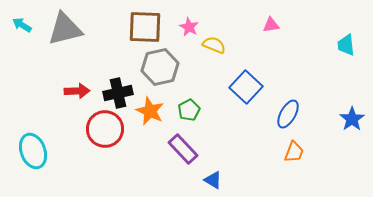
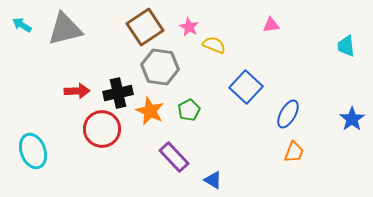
brown square: rotated 36 degrees counterclockwise
cyan trapezoid: moved 1 px down
gray hexagon: rotated 21 degrees clockwise
red circle: moved 3 px left
purple rectangle: moved 9 px left, 8 px down
